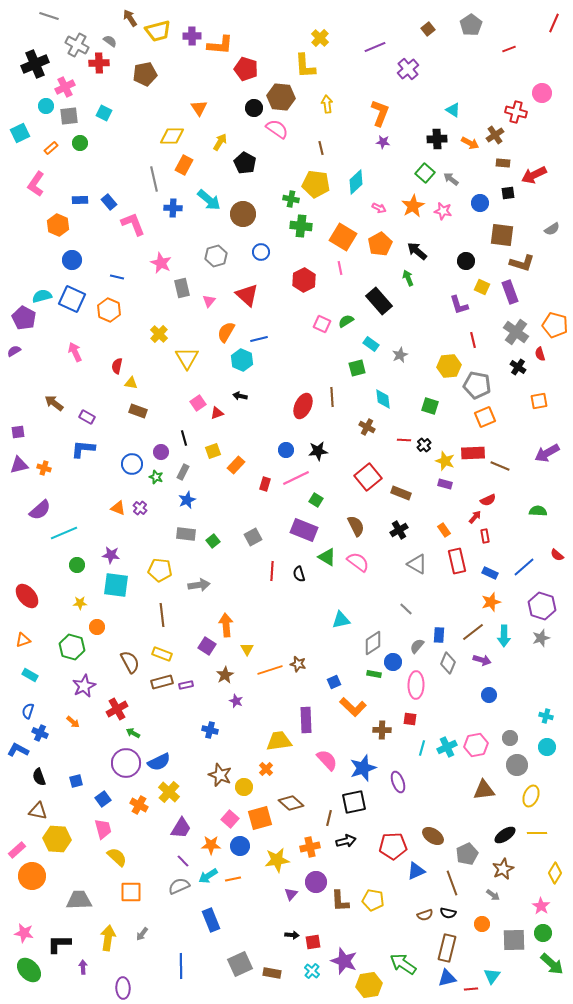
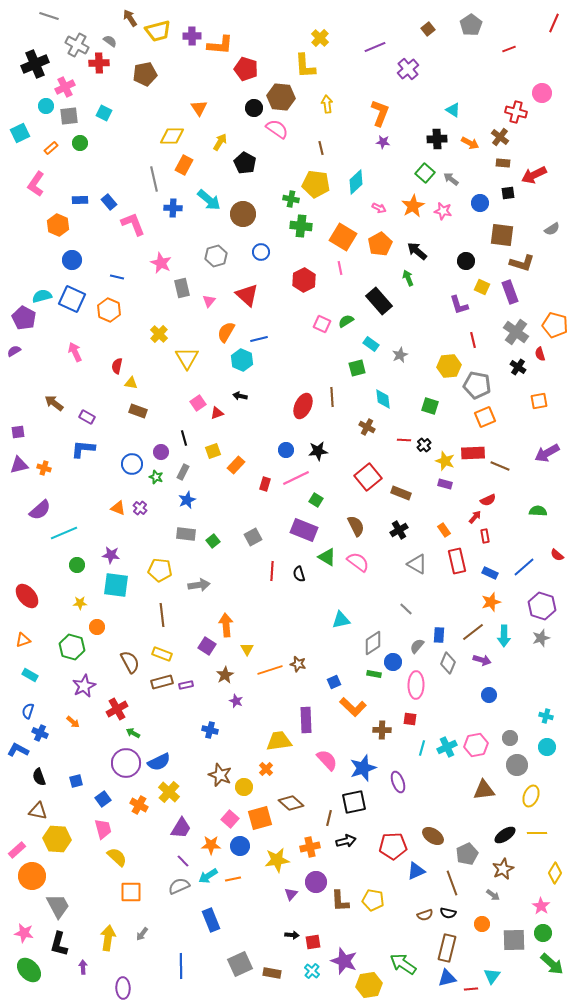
brown cross at (495, 135): moved 5 px right, 2 px down; rotated 18 degrees counterclockwise
gray trapezoid at (79, 900): moved 21 px left, 6 px down; rotated 64 degrees clockwise
black L-shape at (59, 944): rotated 75 degrees counterclockwise
